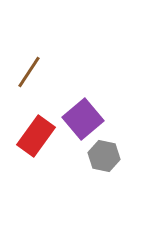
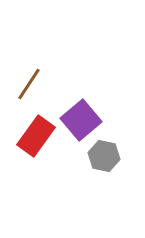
brown line: moved 12 px down
purple square: moved 2 px left, 1 px down
